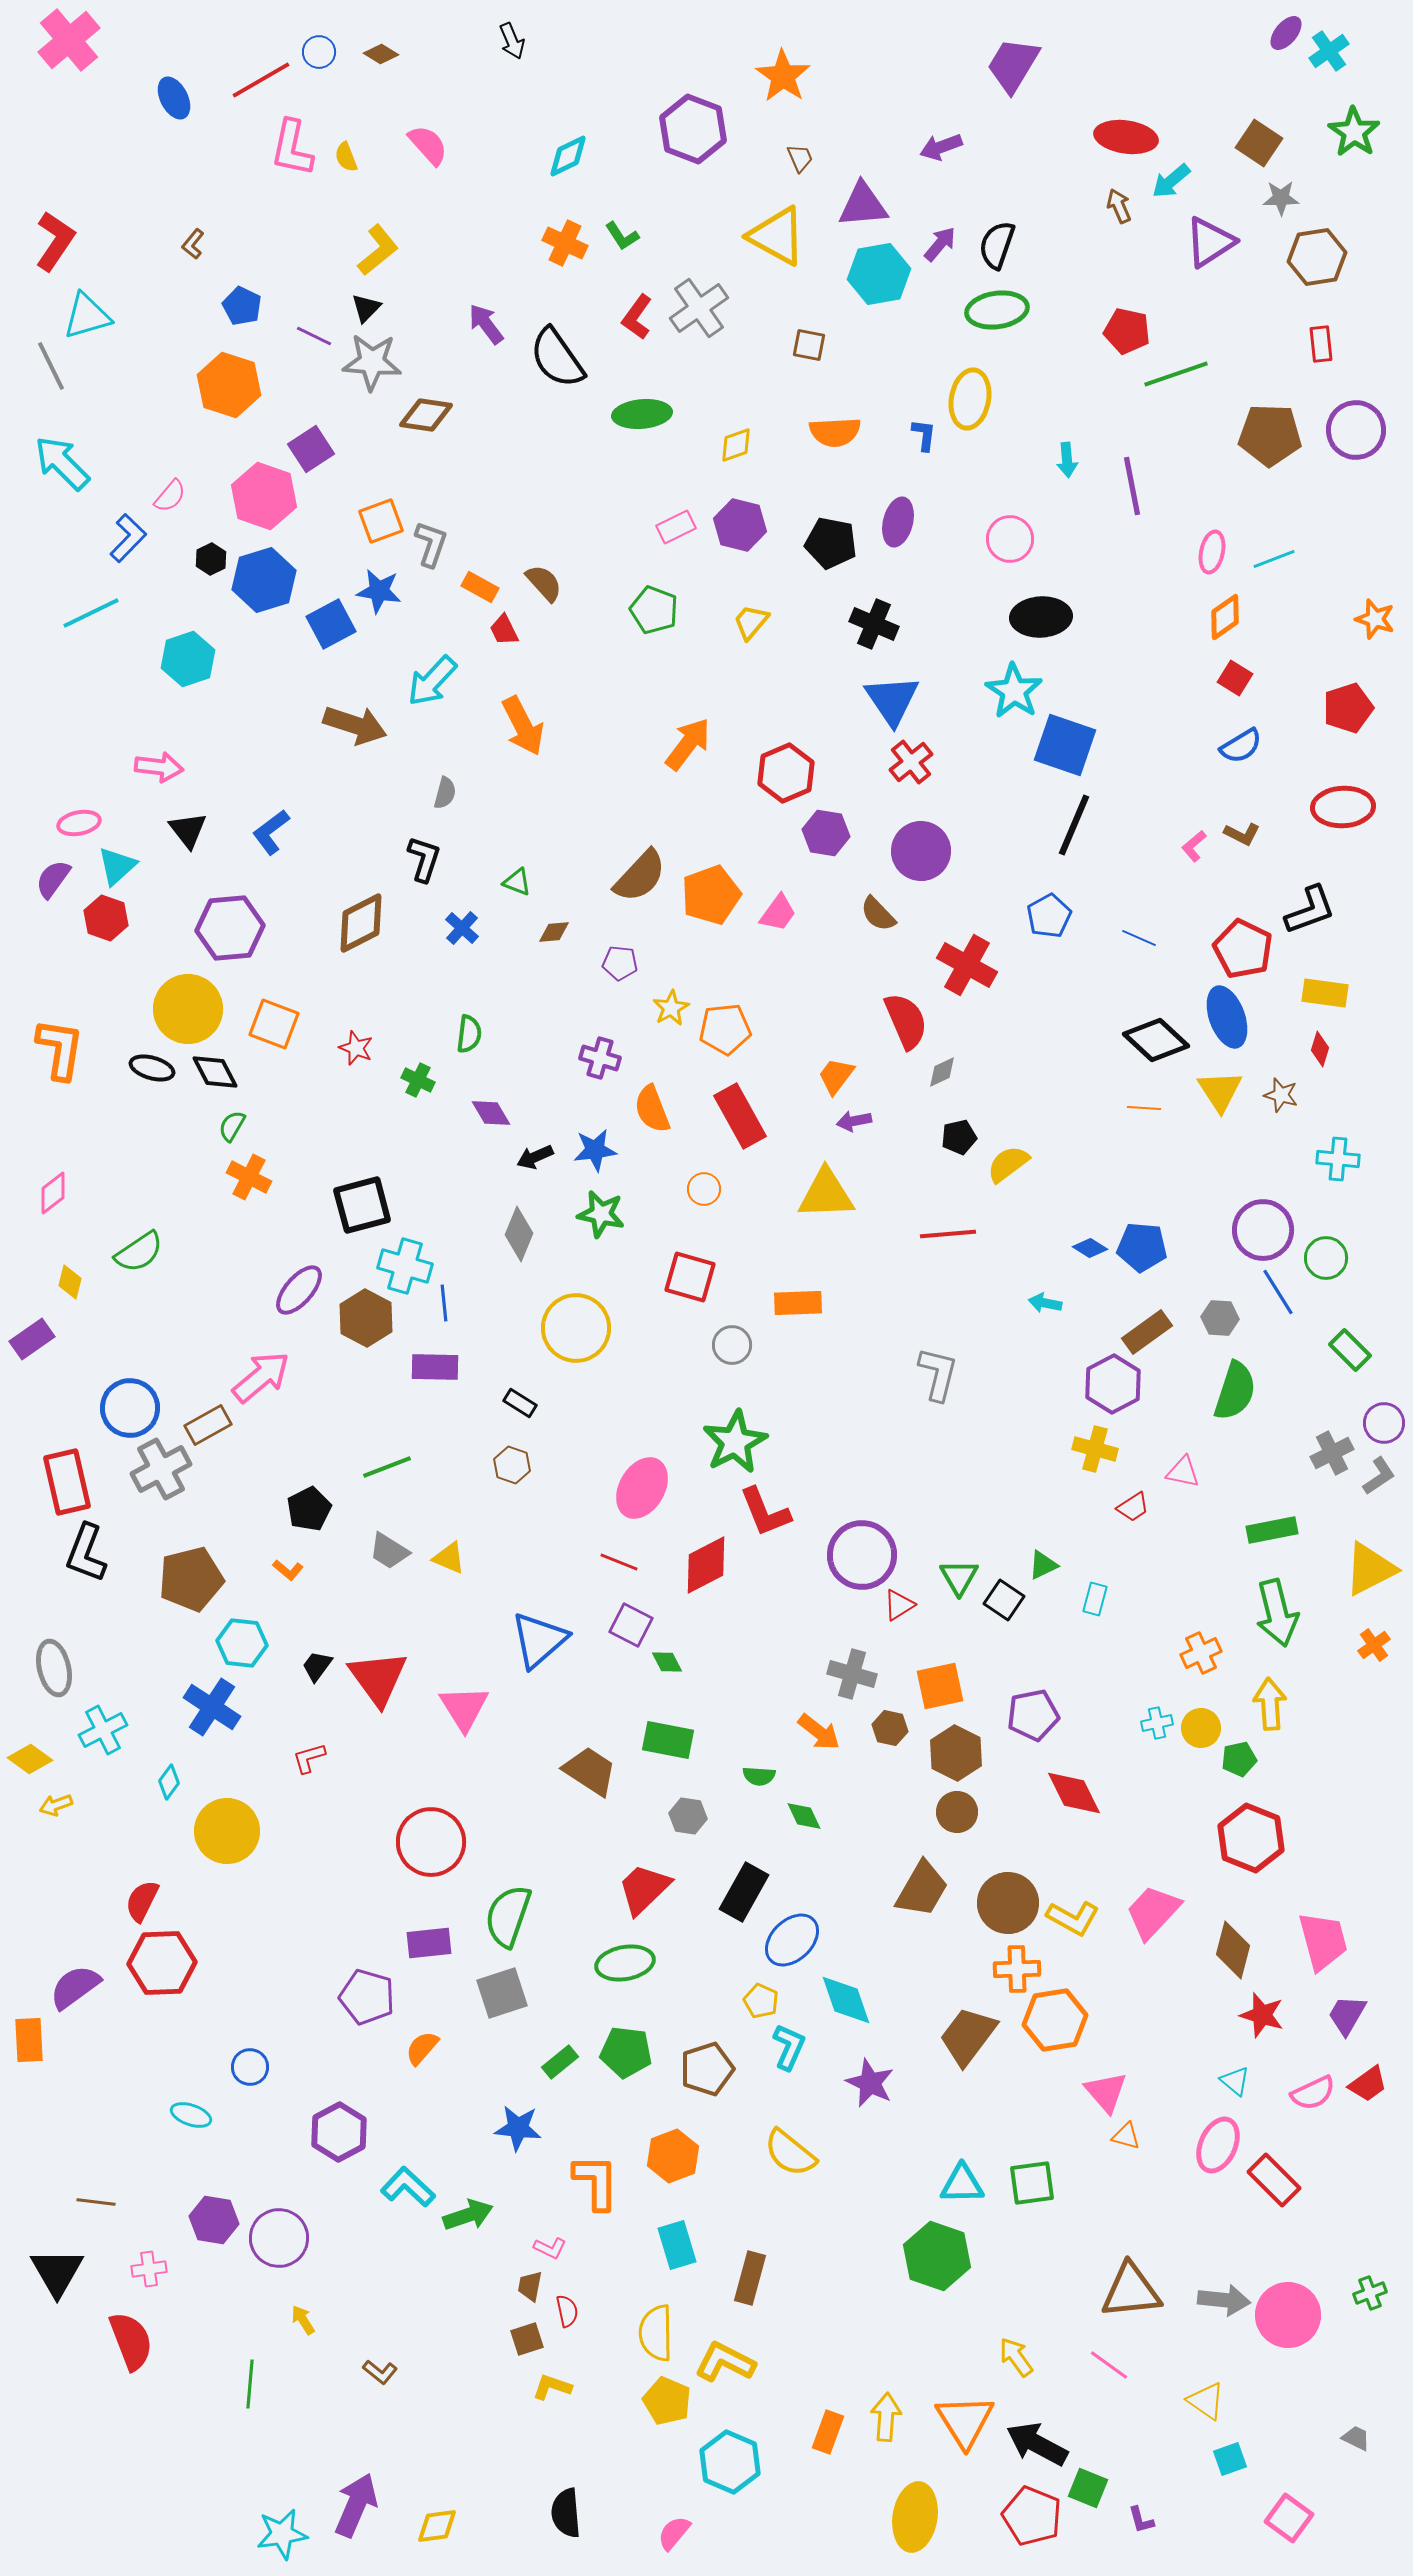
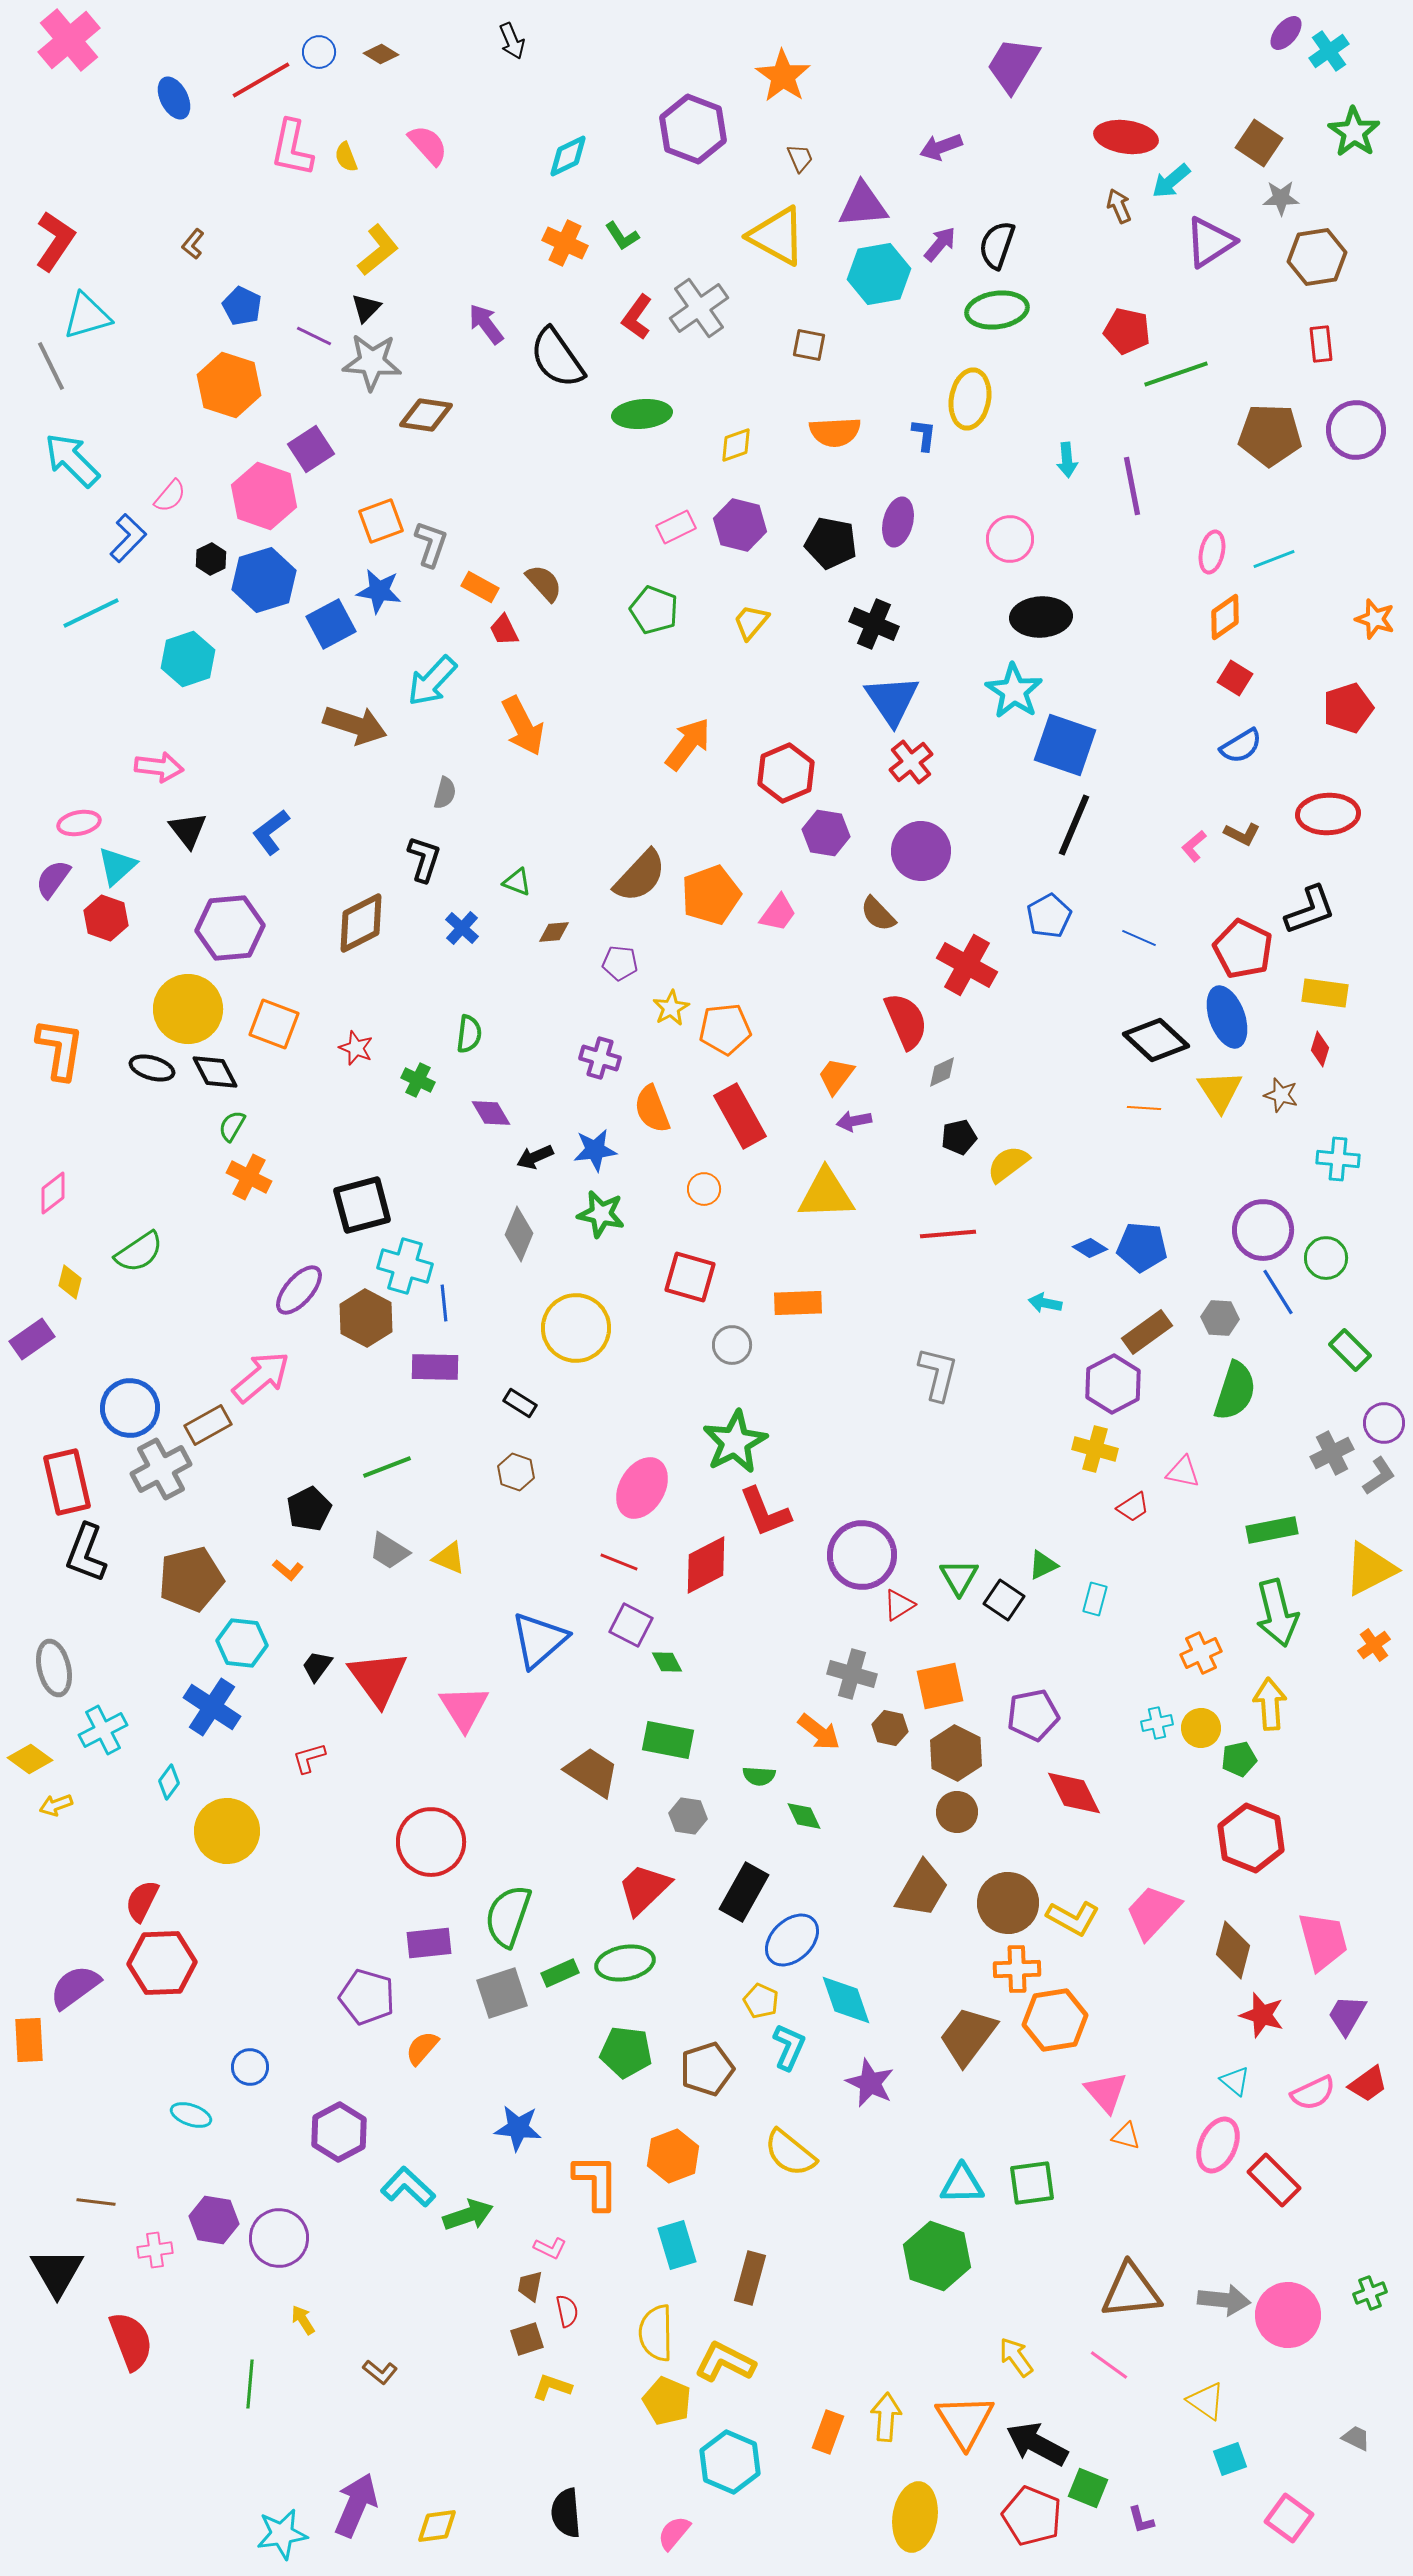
cyan arrow at (62, 463): moved 10 px right, 3 px up
red ellipse at (1343, 807): moved 15 px left, 7 px down
brown hexagon at (512, 1465): moved 4 px right, 7 px down
brown trapezoid at (590, 1771): moved 2 px right, 1 px down
green rectangle at (560, 2062): moved 89 px up; rotated 15 degrees clockwise
pink cross at (149, 2269): moved 6 px right, 19 px up
